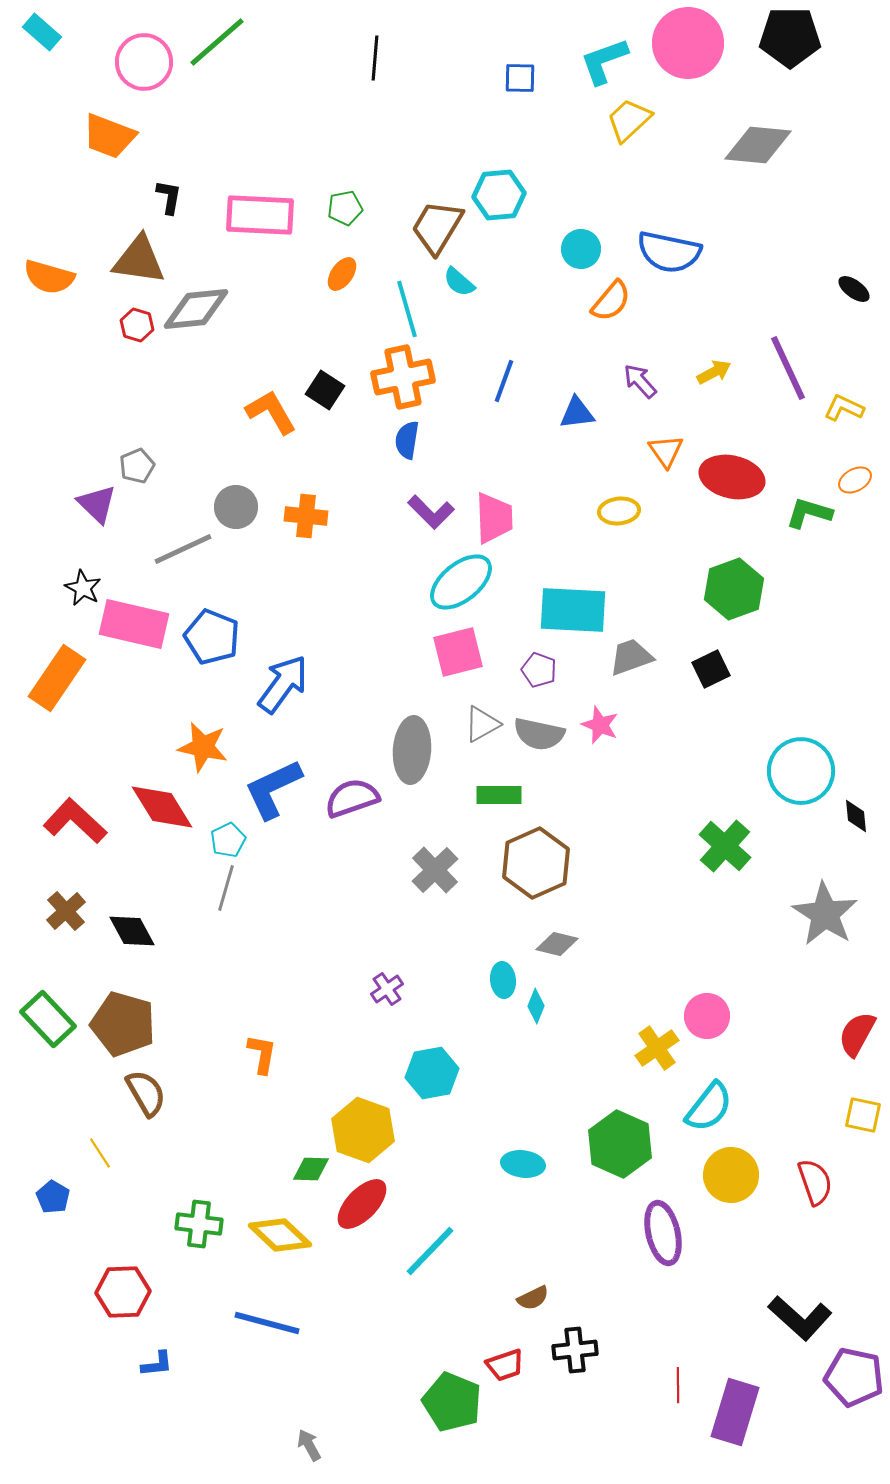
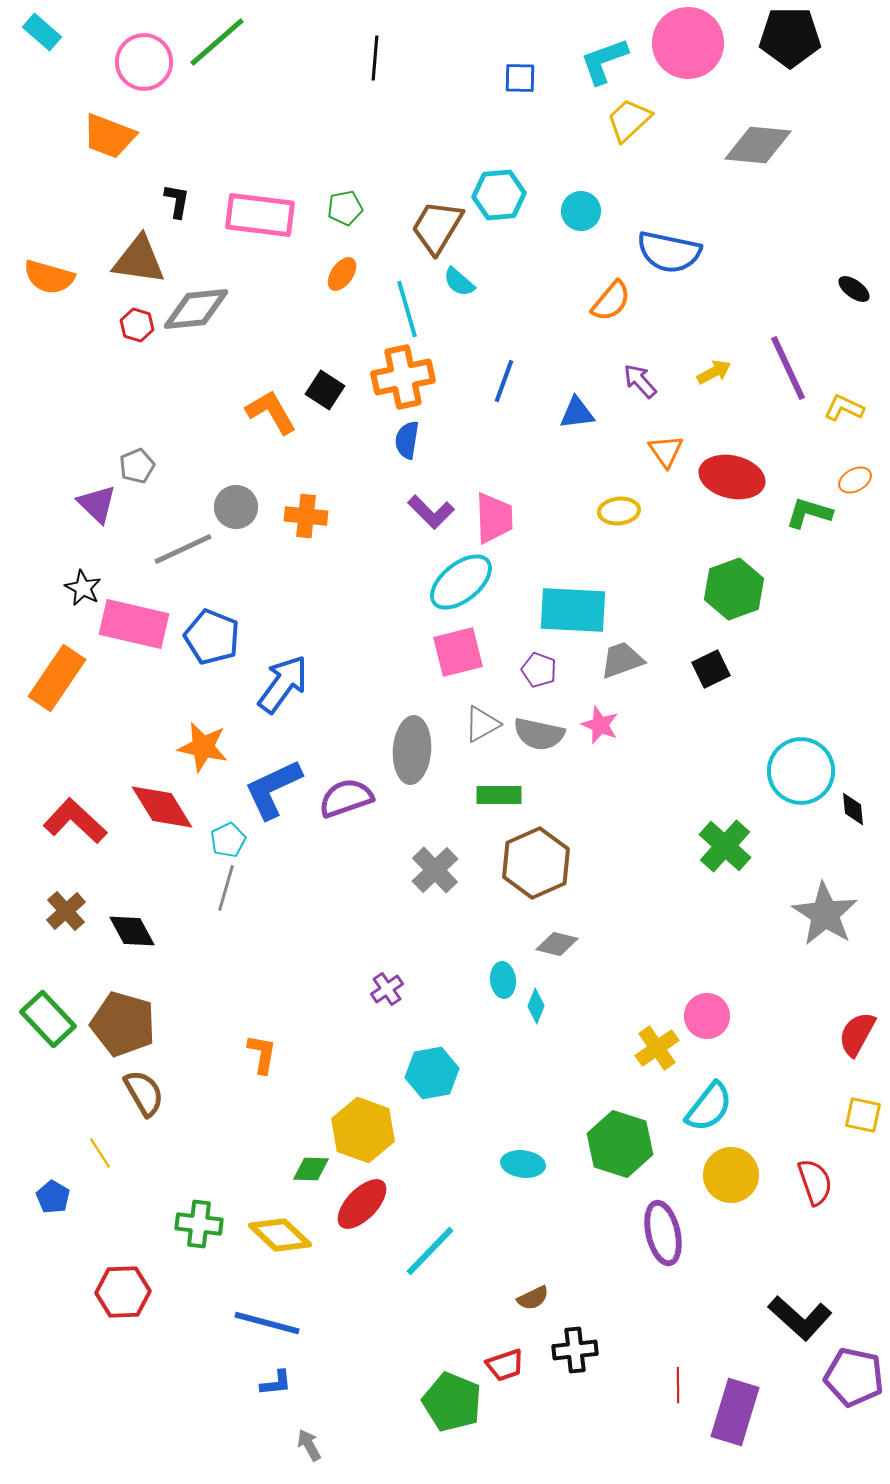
black L-shape at (169, 197): moved 8 px right, 4 px down
pink rectangle at (260, 215): rotated 4 degrees clockwise
cyan circle at (581, 249): moved 38 px up
gray trapezoid at (631, 657): moved 9 px left, 3 px down
purple semicircle at (352, 798): moved 6 px left
black diamond at (856, 816): moved 3 px left, 7 px up
brown semicircle at (146, 1093): moved 2 px left
green hexagon at (620, 1144): rotated 6 degrees counterclockwise
blue L-shape at (157, 1364): moved 119 px right, 19 px down
